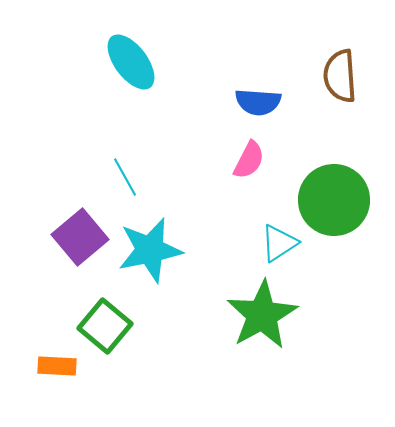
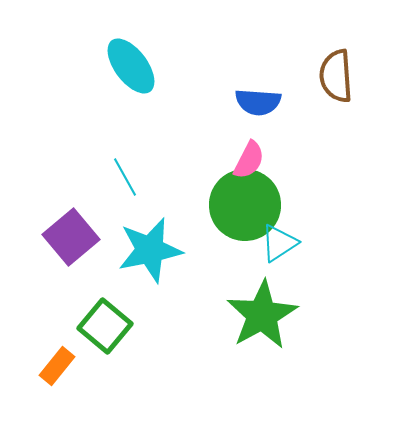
cyan ellipse: moved 4 px down
brown semicircle: moved 4 px left
green circle: moved 89 px left, 5 px down
purple square: moved 9 px left
orange rectangle: rotated 54 degrees counterclockwise
